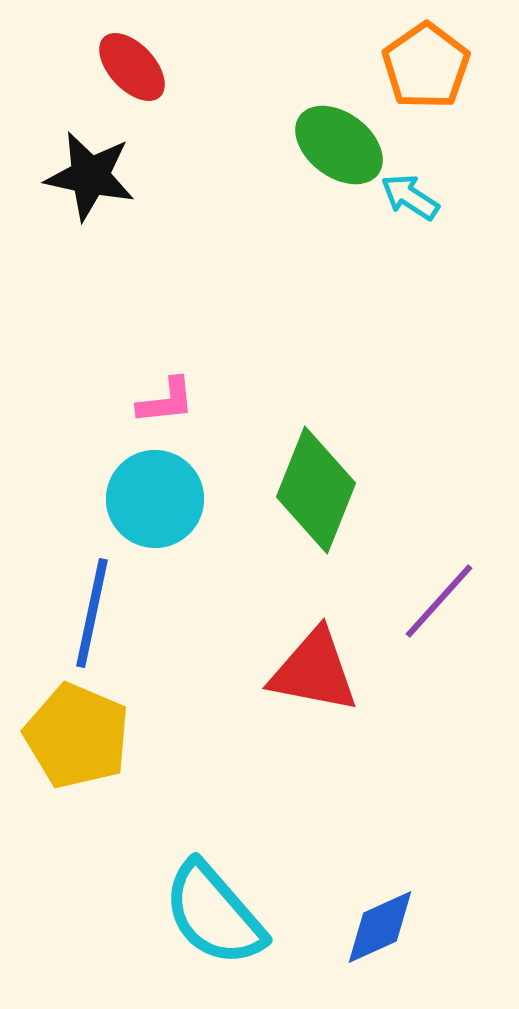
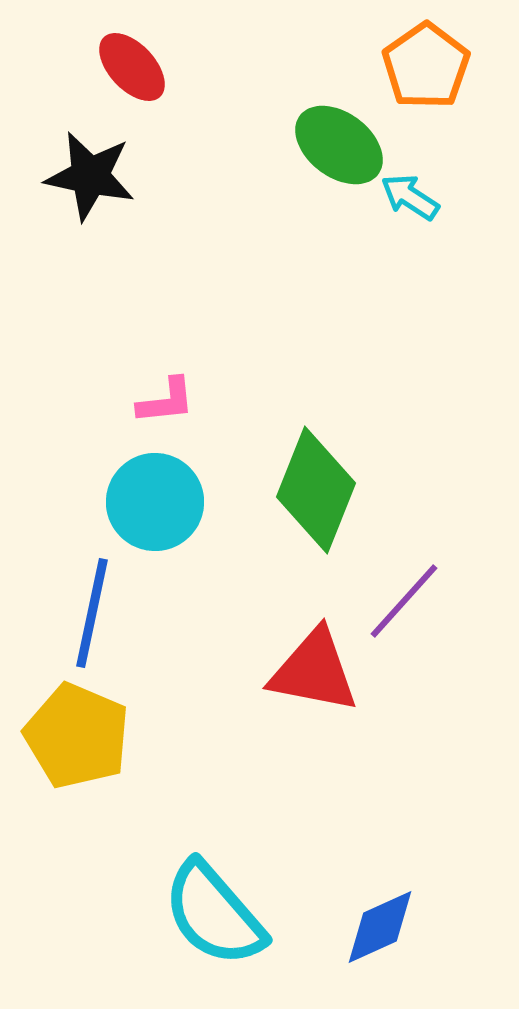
cyan circle: moved 3 px down
purple line: moved 35 px left
